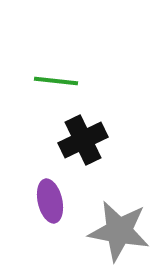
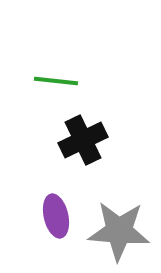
purple ellipse: moved 6 px right, 15 px down
gray star: rotated 6 degrees counterclockwise
